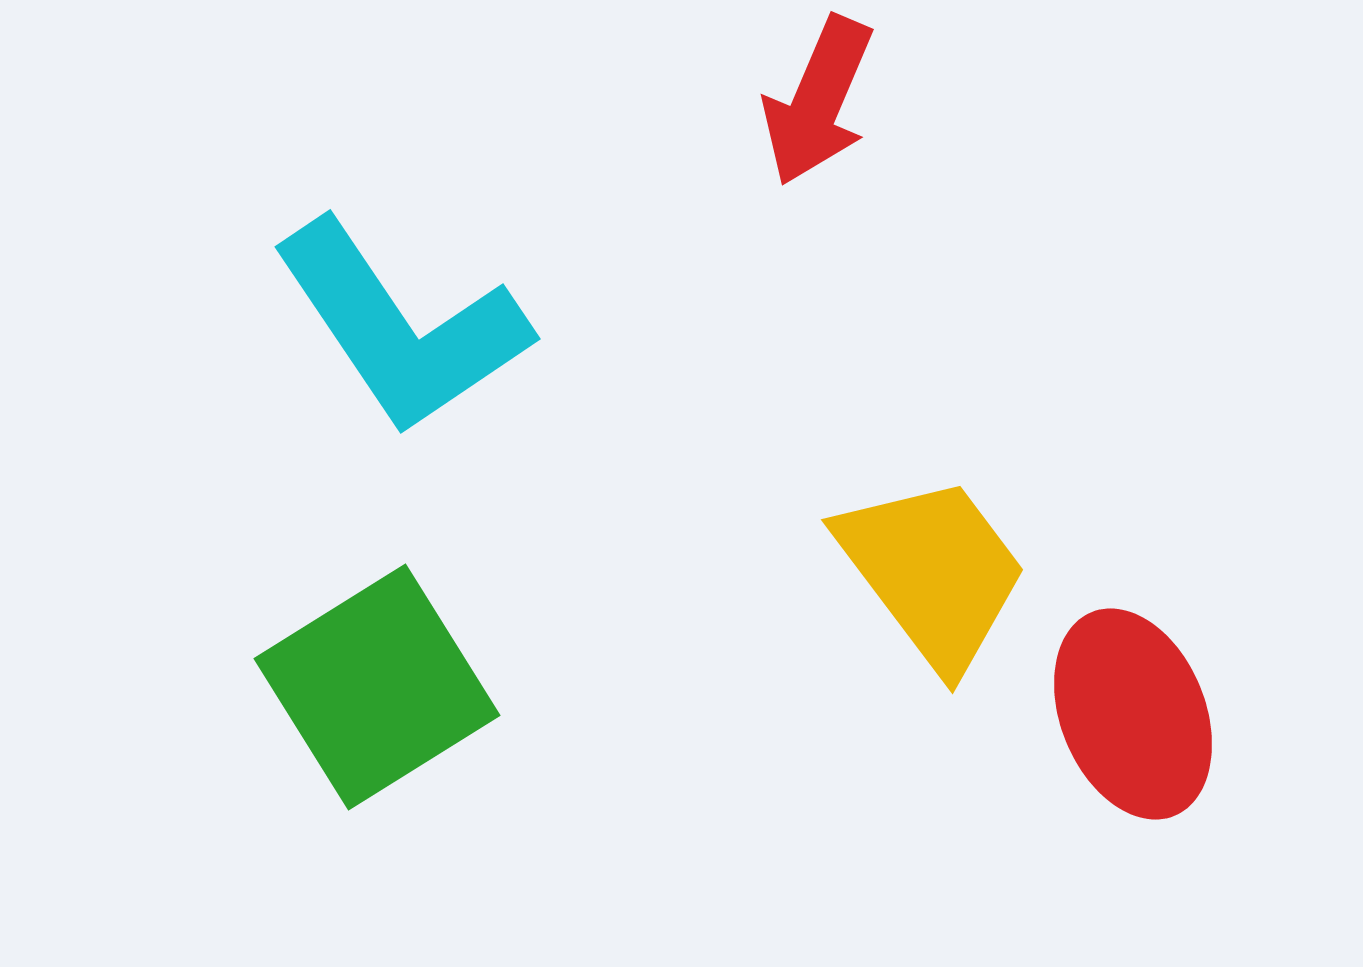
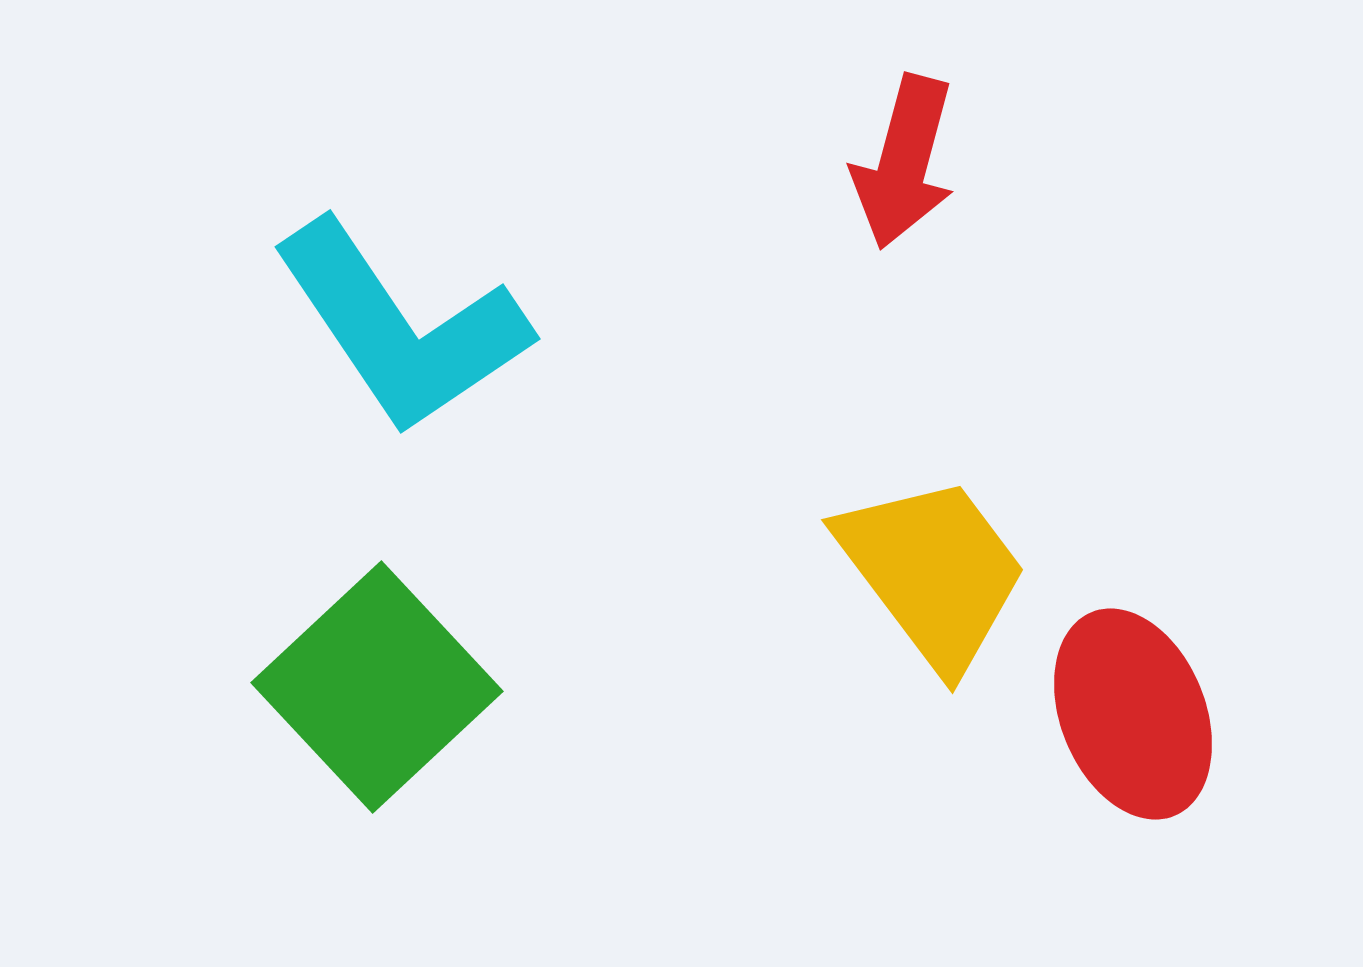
red arrow: moved 86 px right, 61 px down; rotated 8 degrees counterclockwise
green square: rotated 11 degrees counterclockwise
